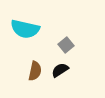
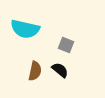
gray square: rotated 28 degrees counterclockwise
black semicircle: rotated 72 degrees clockwise
